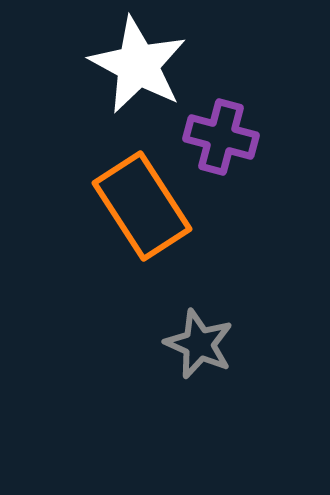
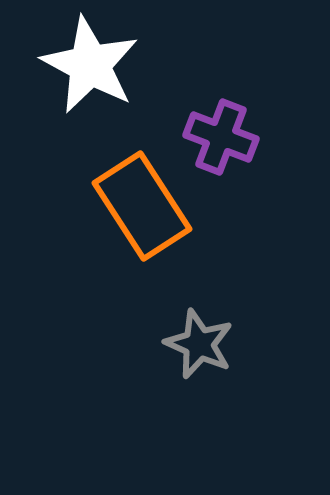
white star: moved 48 px left
purple cross: rotated 6 degrees clockwise
